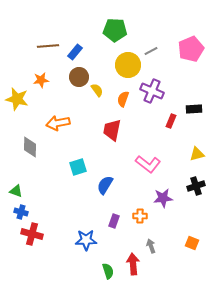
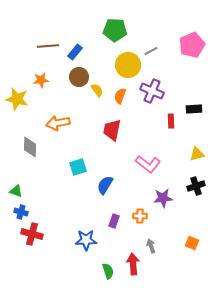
pink pentagon: moved 1 px right, 4 px up
orange semicircle: moved 3 px left, 3 px up
red rectangle: rotated 24 degrees counterclockwise
